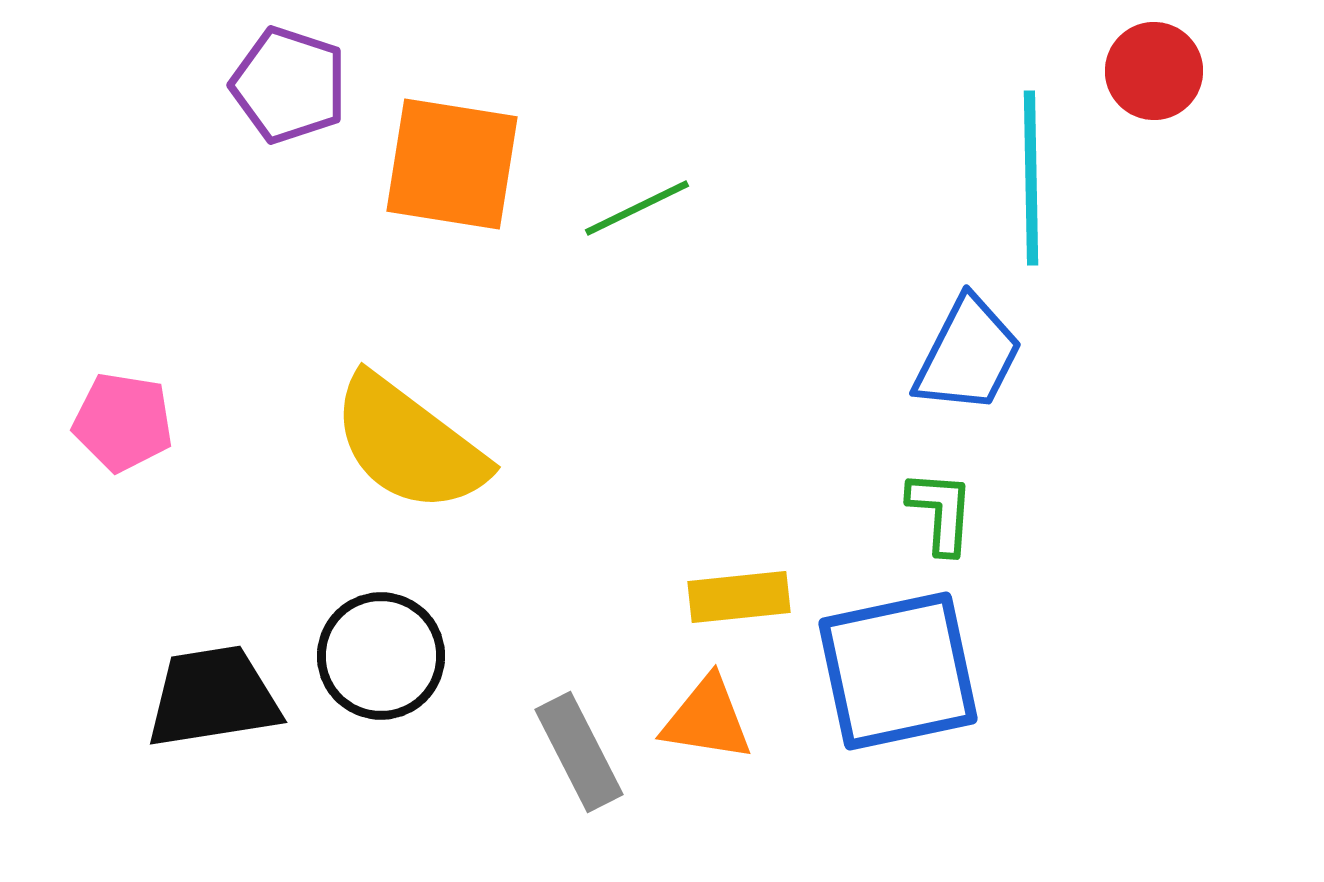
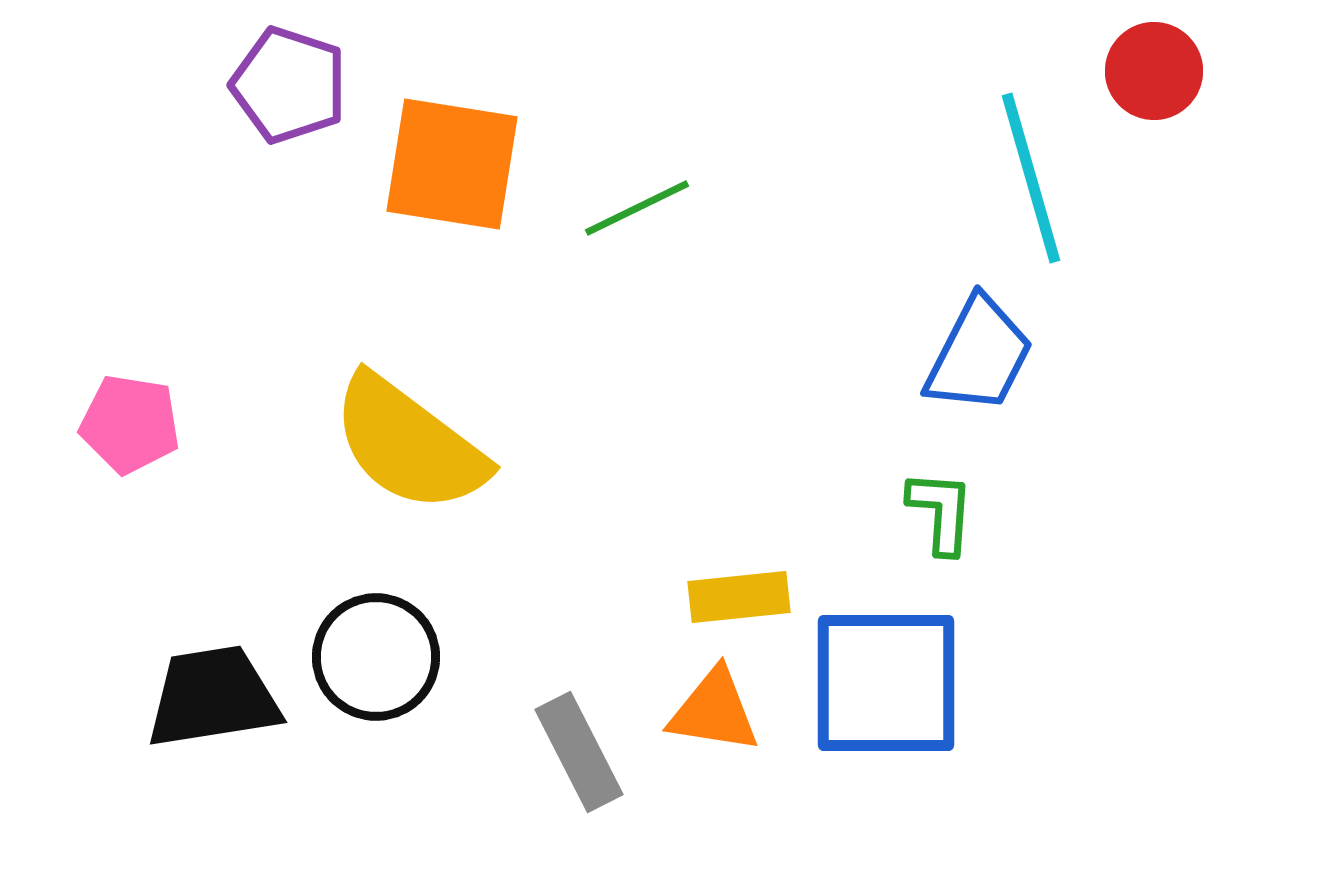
cyan line: rotated 15 degrees counterclockwise
blue trapezoid: moved 11 px right
pink pentagon: moved 7 px right, 2 px down
black circle: moved 5 px left, 1 px down
blue square: moved 12 px left, 12 px down; rotated 12 degrees clockwise
orange triangle: moved 7 px right, 8 px up
